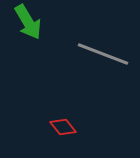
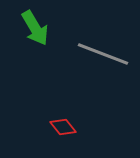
green arrow: moved 7 px right, 6 px down
